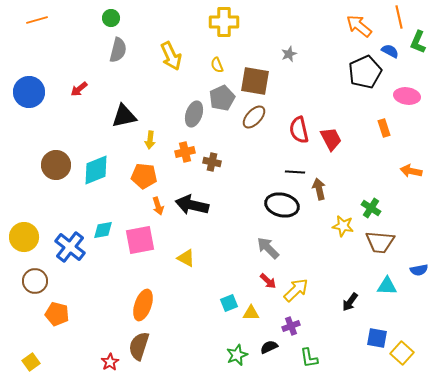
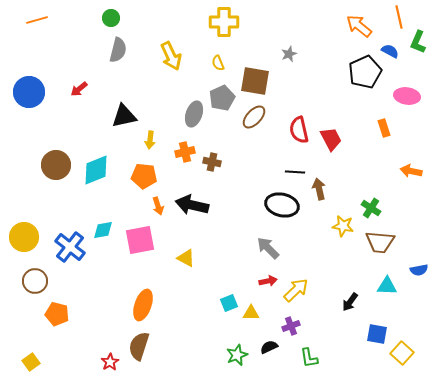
yellow semicircle at (217, 65): moved 1 px right, 2 px up
red arrow at (268, 281): rotated 54 degrees counterclockwise
blue square at (377, 338): moved 4 px up
